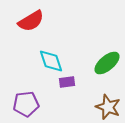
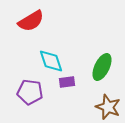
green ellipse: moved 5 px left, 4 px down; rotated 24 degrees counterclockwise
purple pentagon: moved 4 px right, 12 px up; rotated 15 degrees clockwise
